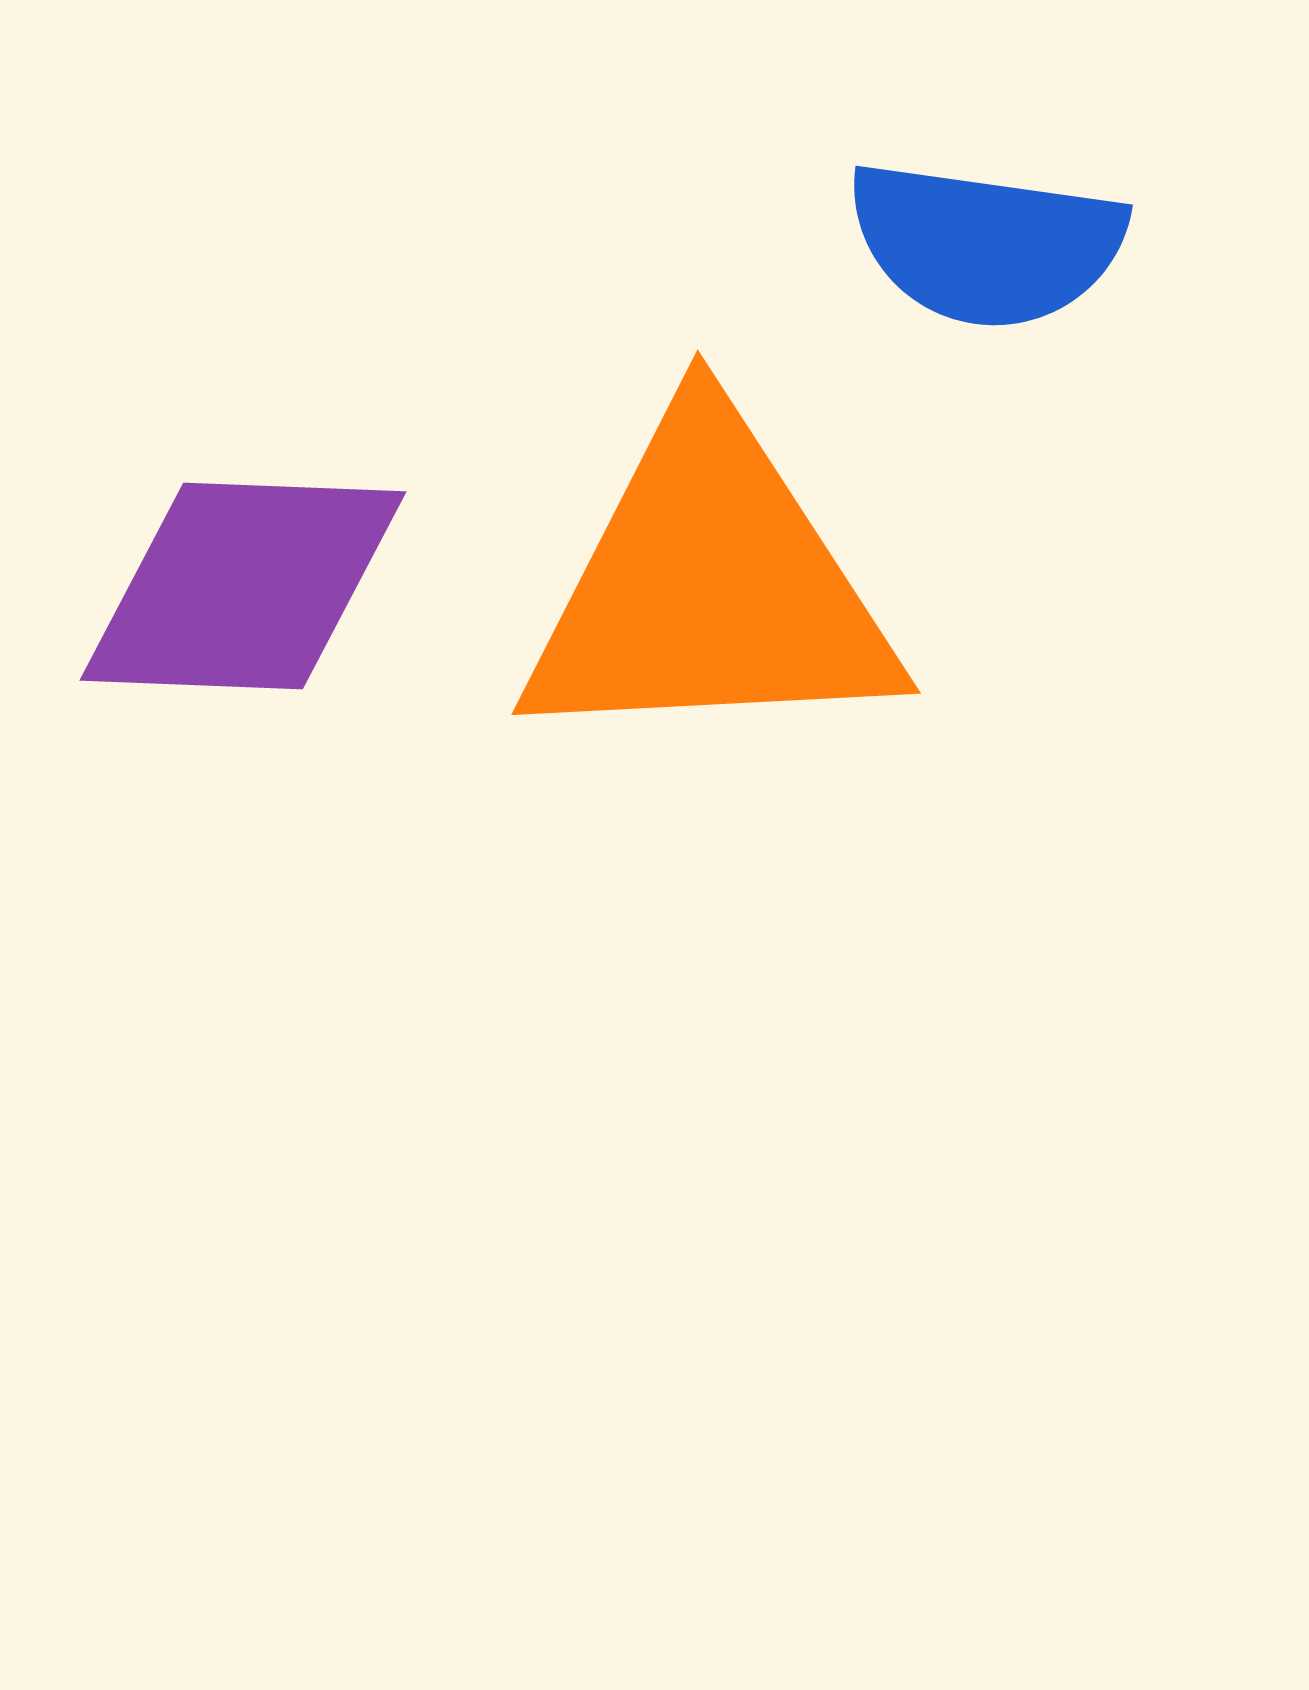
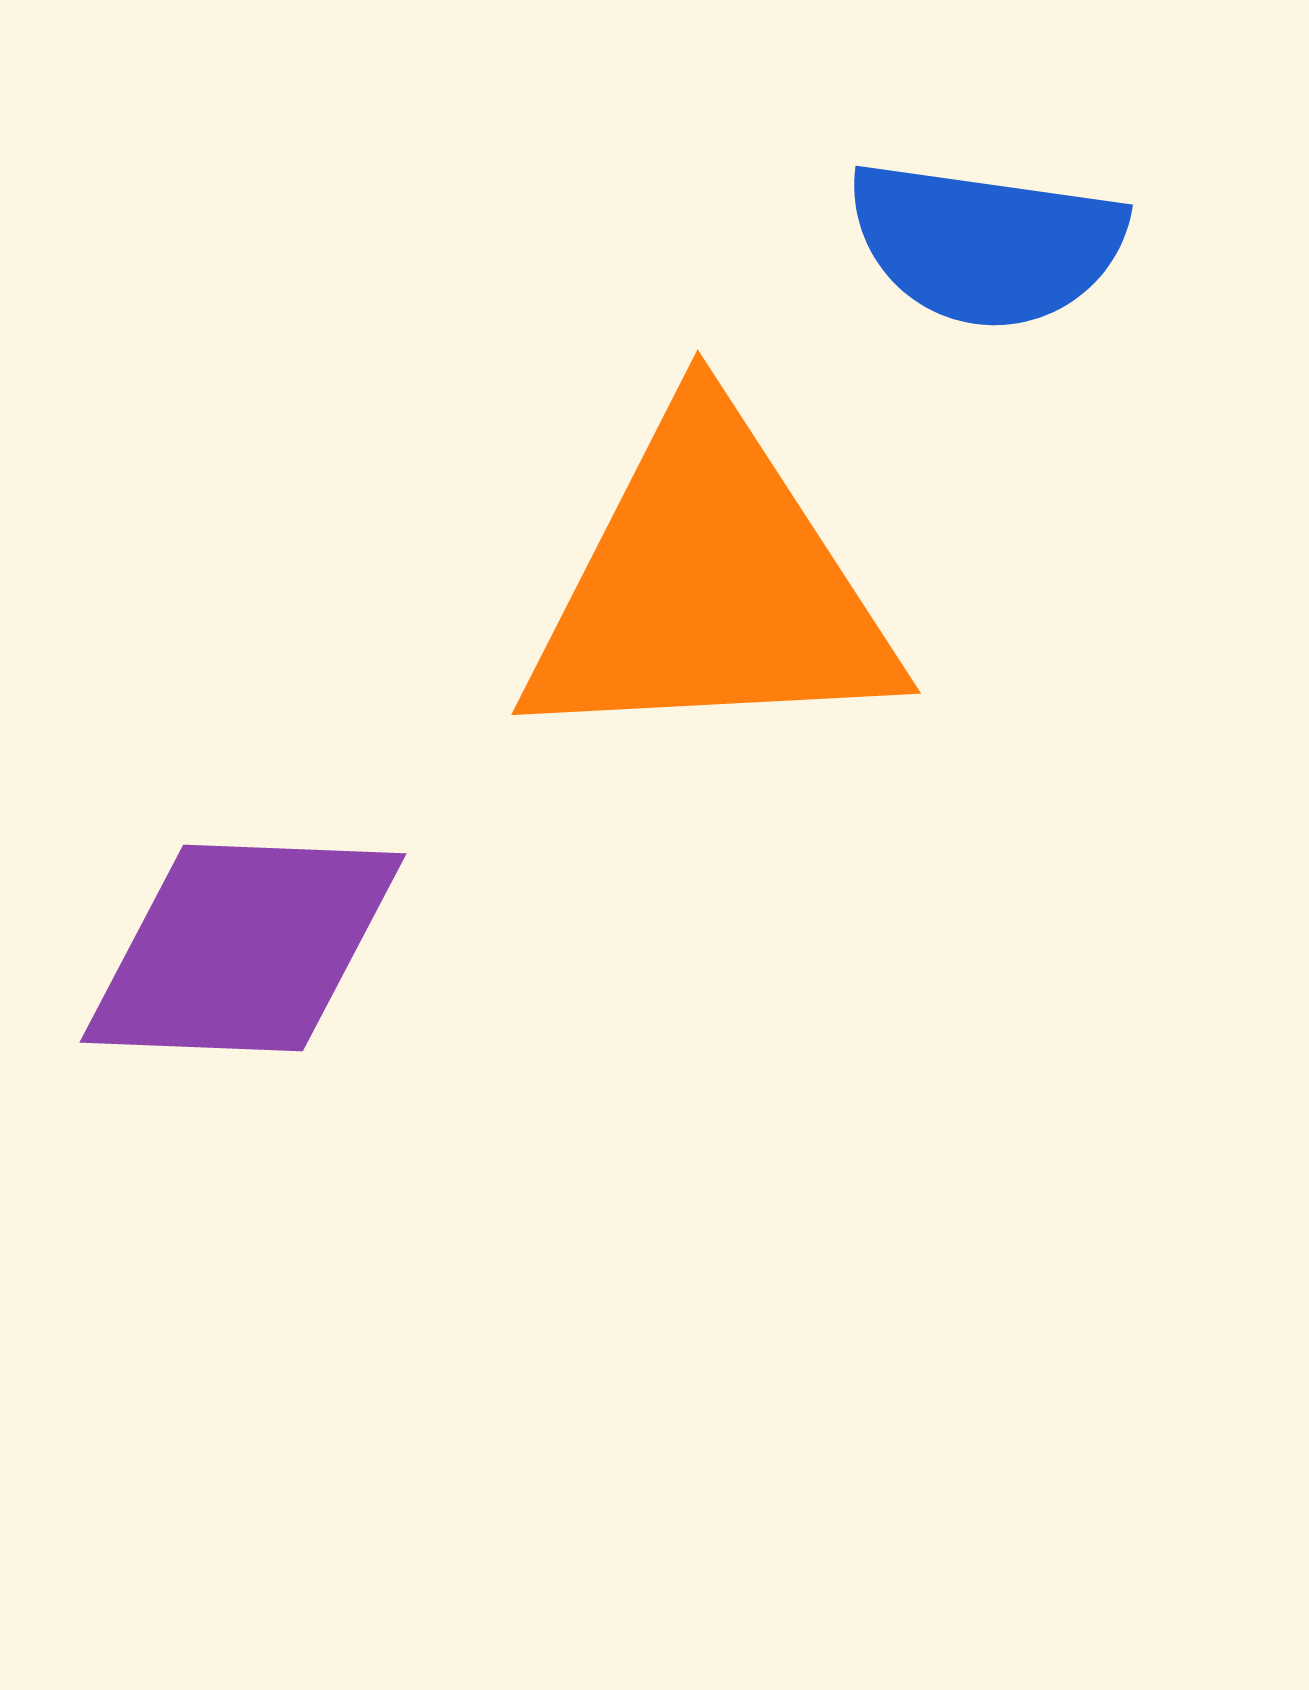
purple diamond: moved 362 px down
